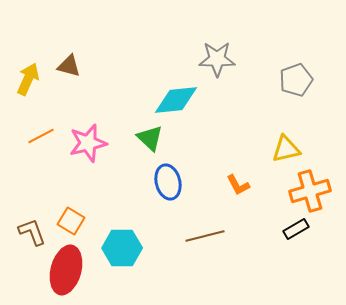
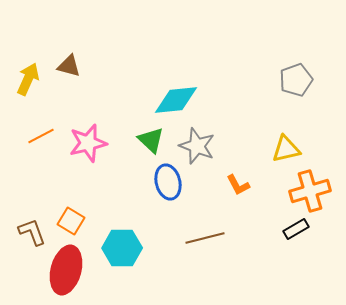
gray star: moved 20 px left, 87 px down; rotated 21 degrees clockwise
green triangle: moved 1 px right, 2 px down
brown line: moved 2 px down
